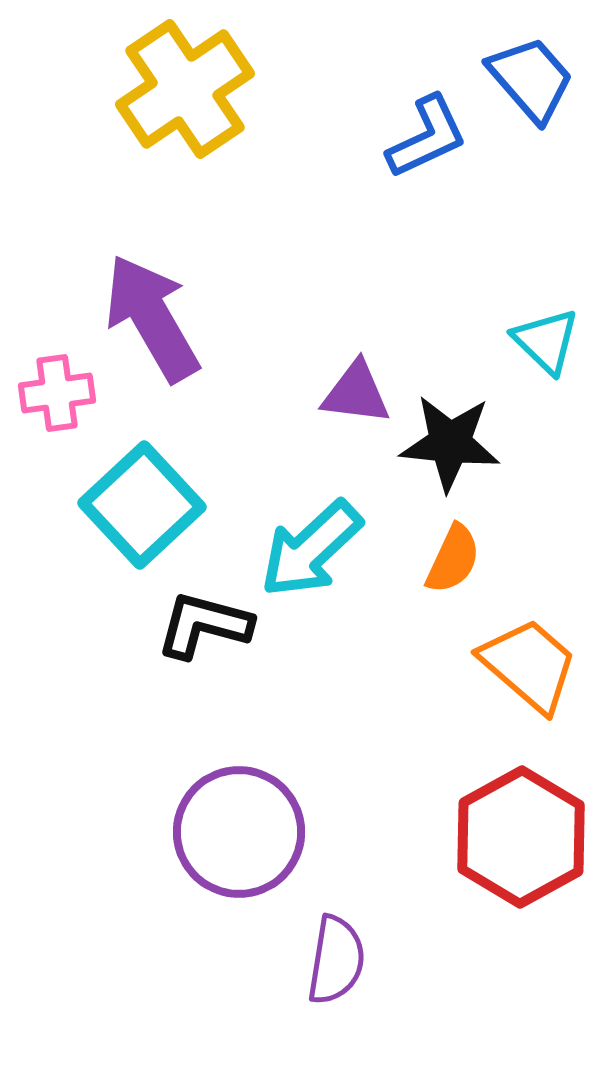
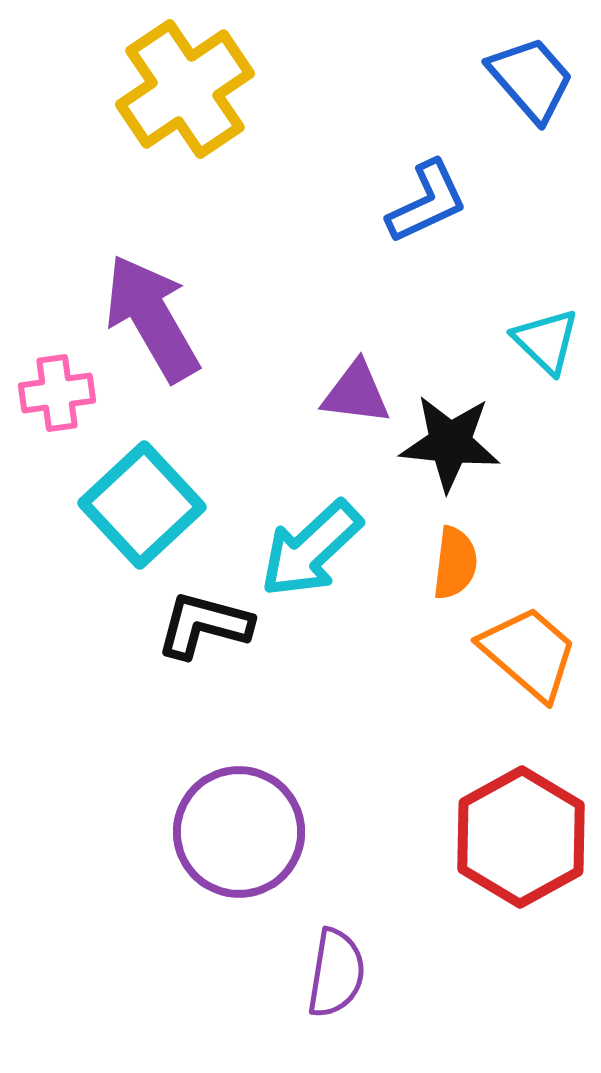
blue L-shape: moved 65 px down
orange semicircle: moved 2 px right, 4 px down; rotated 18 degrees counterclockwise
orange trapezoid: moved 12 px up
purple semicircle: moved 13 px down
